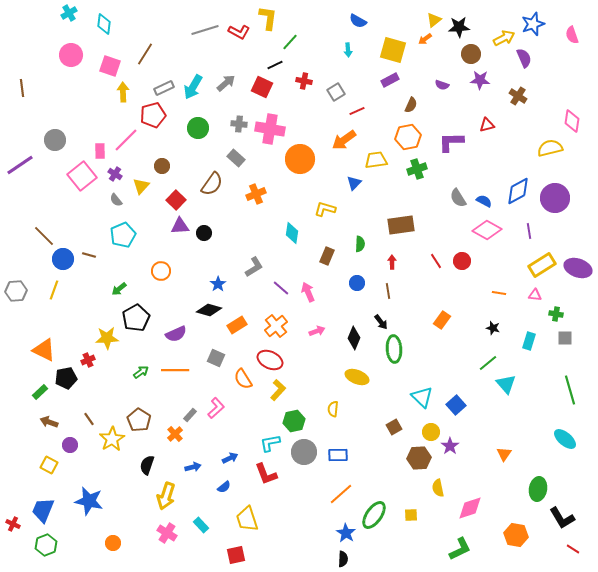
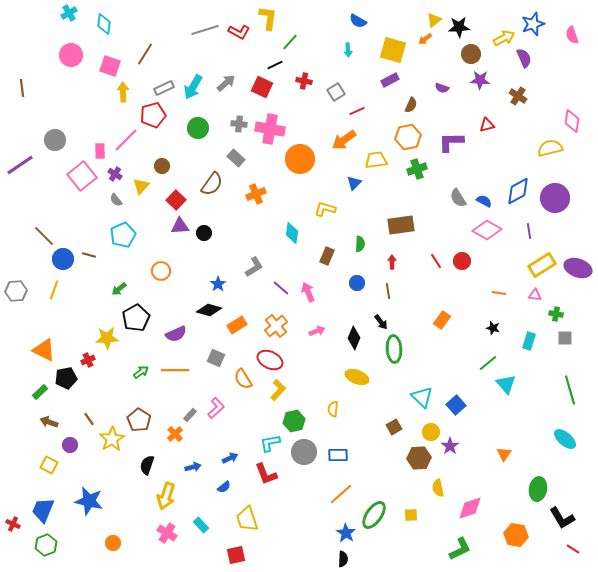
purple semicircle at (442, 85): moved 3 px down
